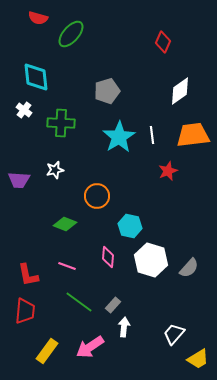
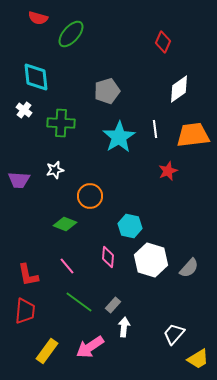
white diamond: moved 1 px left, 2 px up
white line: moved 3 px right, 6 px up
orange circle: moved 7 px left
pink line: rotated 30 degrees clockwise
